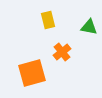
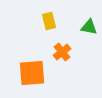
yellow rectangle: moved 1 px right, 1 px down
orange square: rotated 12 degrees clockwise
